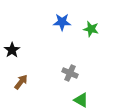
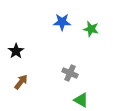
black star: moved 4 px right, 1 px down
